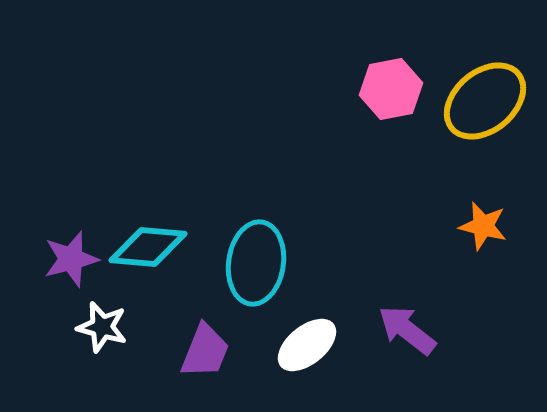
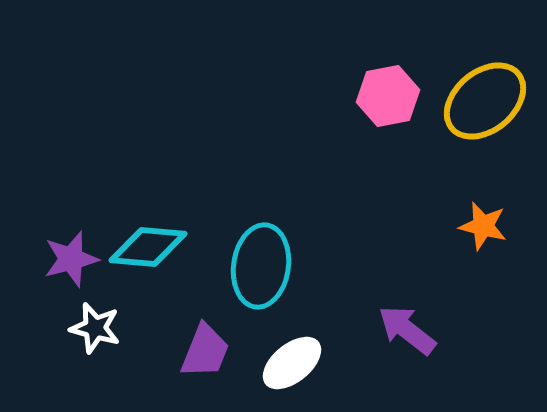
pink hexagon: moved 3 px left, 7 px down
cyan ellipse: moved 5 px right, 3 px down
white star: moved 7 px left, 1 px down
white ellipse: moved 15 px left, 18 px down
